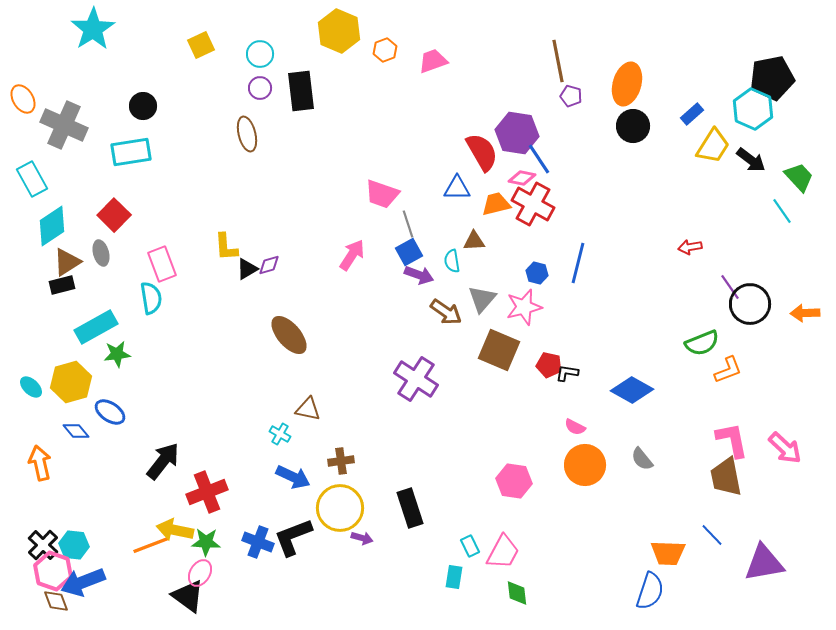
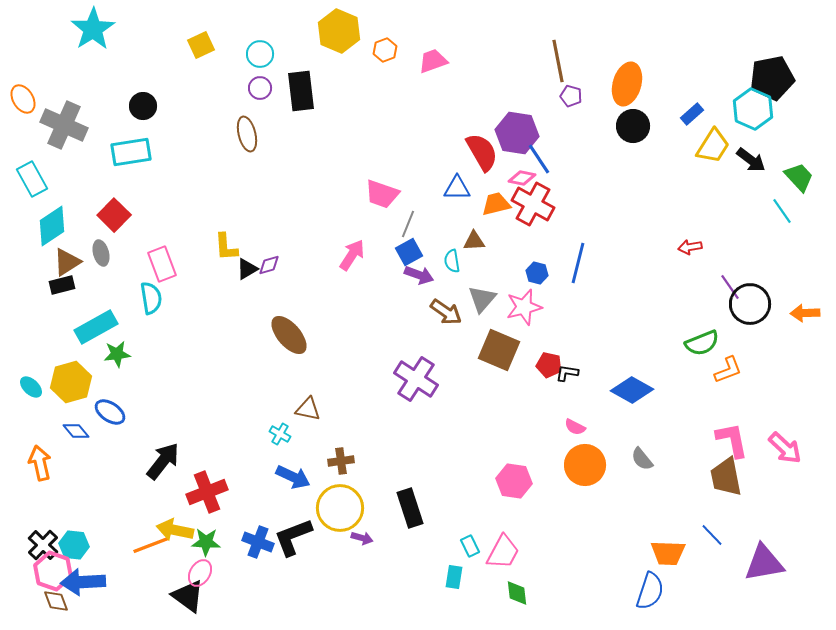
gray line at (408, 224): rotated 40 degrees clockwise
blue arrow at (83, 582): rotated 18 degrees clockwise
